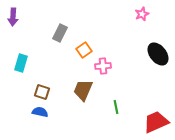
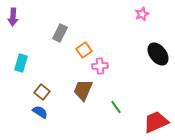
pink cross: moved 3 px left
brown square: rotated 21 degrees clockwise
green line: rotated 24 degrees counterclockwise
blue semicircle: rotated 21 degrees clockwise
